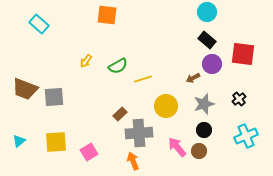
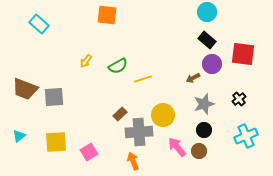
yellow circle: moved 3 px left, 9 px down
gray cross: moved 1 px up
cyan triangle: moved 5 px up
